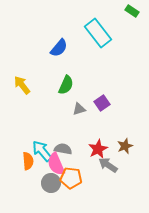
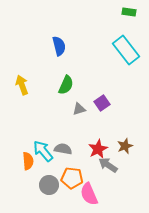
green rectangle: moved 3 px left, 1 px down; rotated 24 degrees counterclockwise
cyan rectangle: moved 28 px right, 17 px down
blue semicircle: moved 2 px up; rotated 54 degrees counterclockwise
yellow arrow: rotated 18 degrees clockwise
cyan arrow: moved 1 px right
pink semicircle: moved 33 px right, 30 px down
orange pentagon: moved 1 px right
gray circle: moved 2 px left, 2 px down
